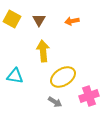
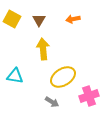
orange arrow: moved 1 px right, 2 px up
yellow arrow: moved 2 px up
gray arrow: moved 3 px left
